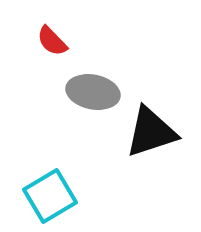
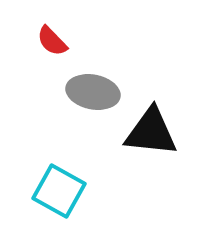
black triangle: rotated 24 degrees clockwise
cyan square: moved 9 px right, 5 px up; rotated 30 degrees counterclockwise
